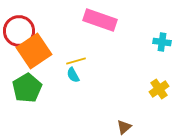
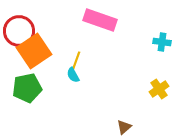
yellow line: rotated 54 degrees counterclockwise
green pentagon: rotated 20 degrees clockwise
